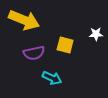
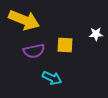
yellow square: rotated 12 degrees counterclockwise
purple semicircle: moved 2 px up
